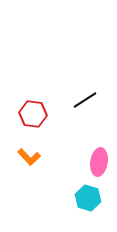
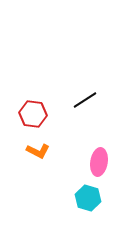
orange L-shape: moved 9 px right, 6 px up; rotated 20 degrees counterclockwise
